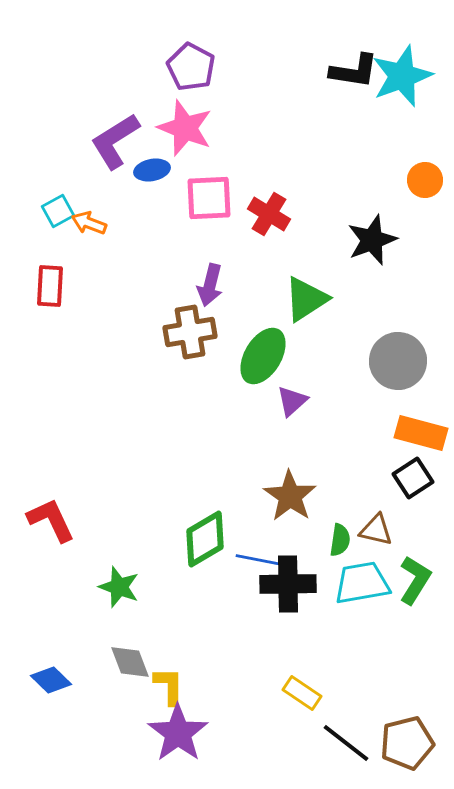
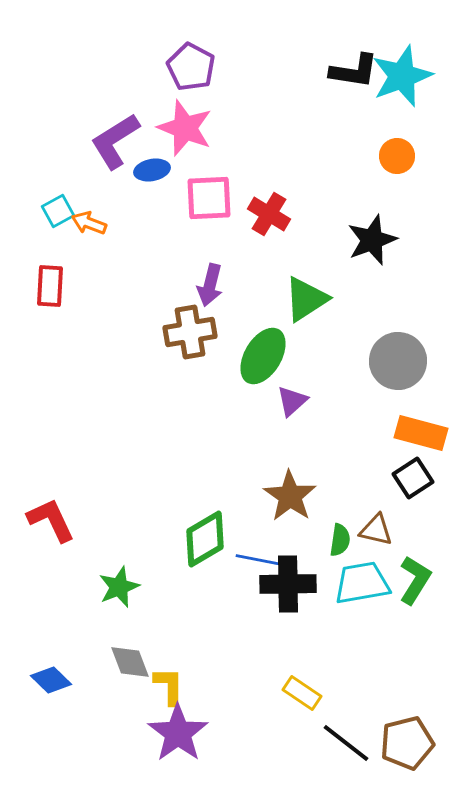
orange circle: moved 28 px left, 24 px up
green star: rotated 30 degrees clockwise
